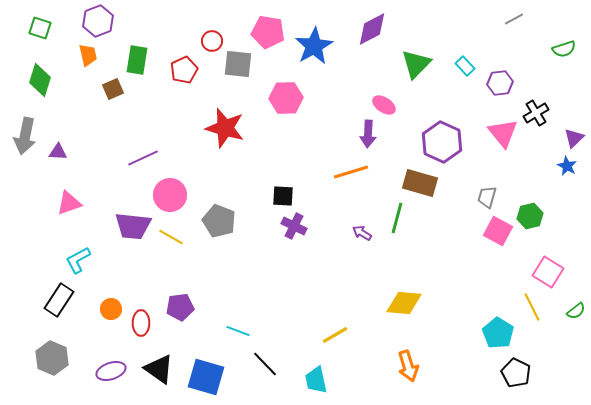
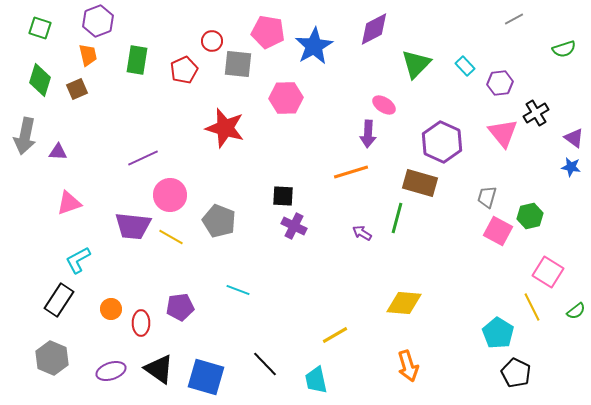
purple diamond at (372, 29): moved 2 px right
brown square at (113, 89): moved 36 px left
purple triangle at (574, 138): rotated 40 degrees counterclockwise
blue star at (567, 166): moved 4 px right, 1 px down; rotated 18 degrees counterclockwise
cyan line at (238, 331): moved 41 px up
